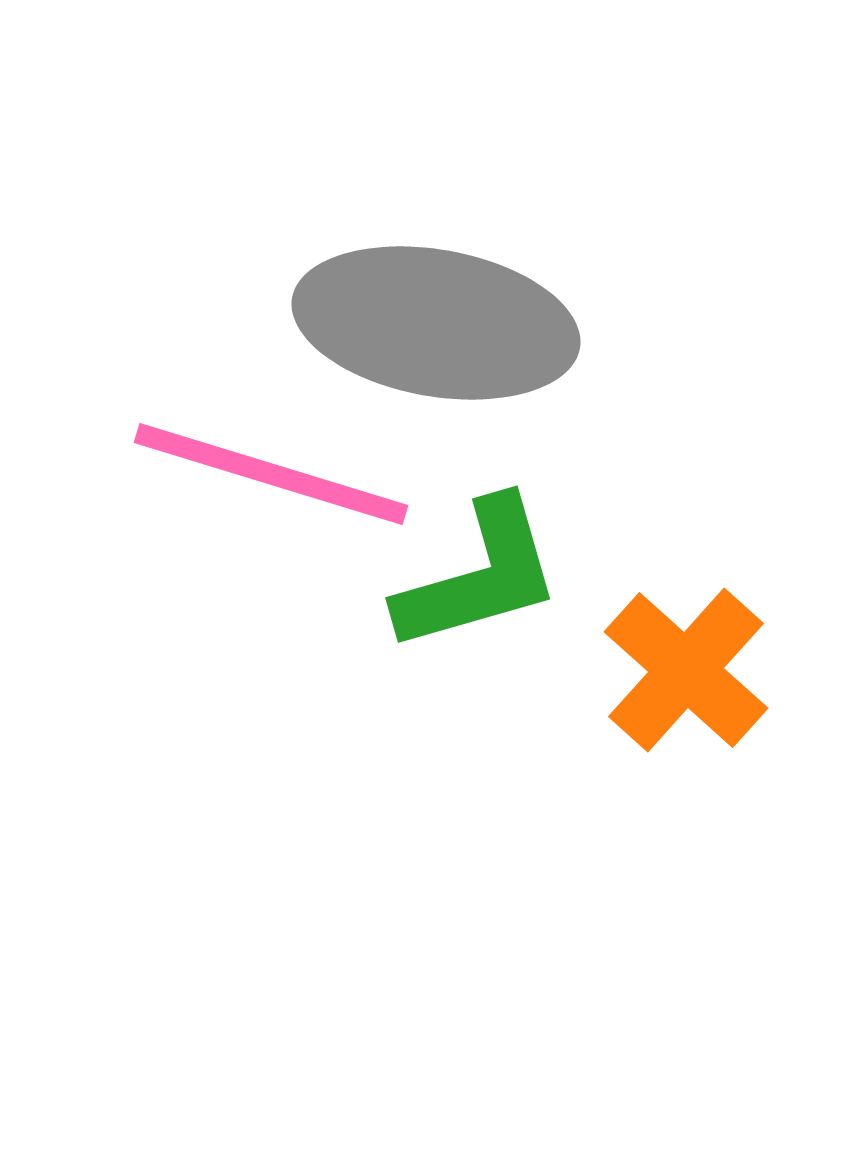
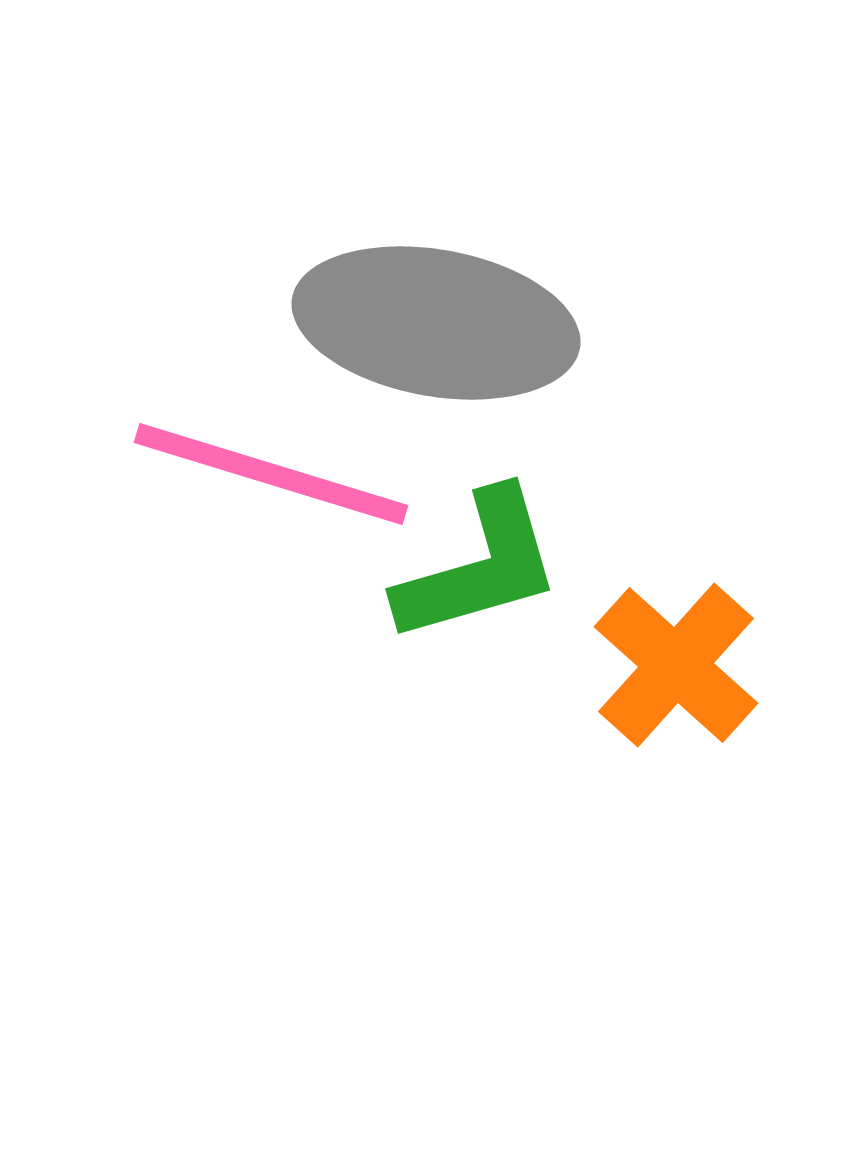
green L-shape: moved 9 px up
orange cross: moved 10 px left, 5 px up
